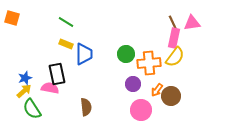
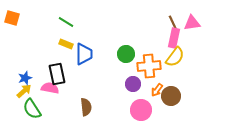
orange cross: moved 3 px down
